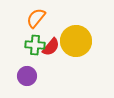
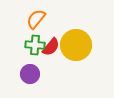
orange semicircle: moved 1 px down
yellow circle: moved 4 px down
purple circle: moved 3 px right, 2 px up
